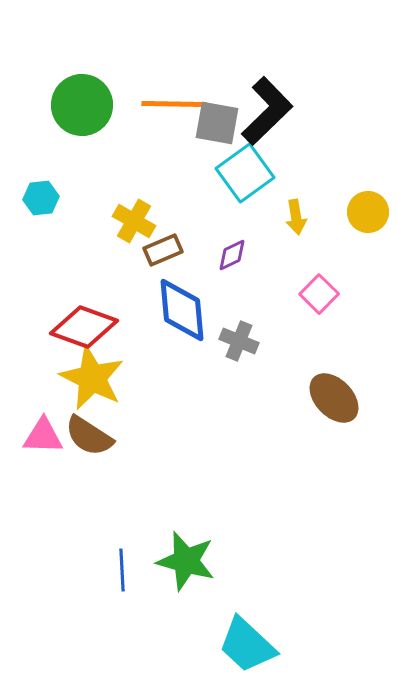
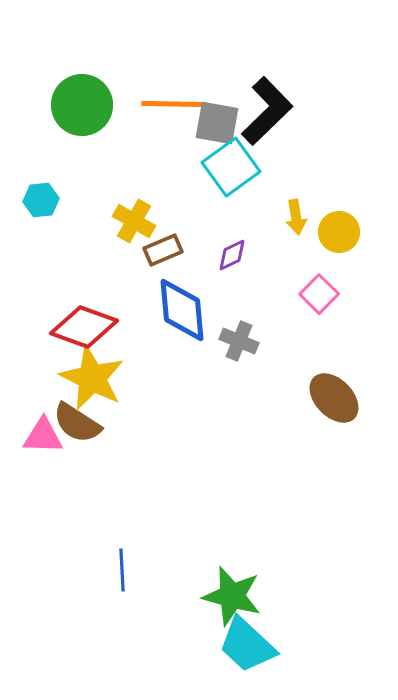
cyan square: moved 14 px left, 6 px up
cyan hexagon: moved 2 px down
yellow circle: moved 29 px left, 20 px down
brown semicircle: moved 12 px left, 13 px up
green star: moved 46 px right, 35 px down
